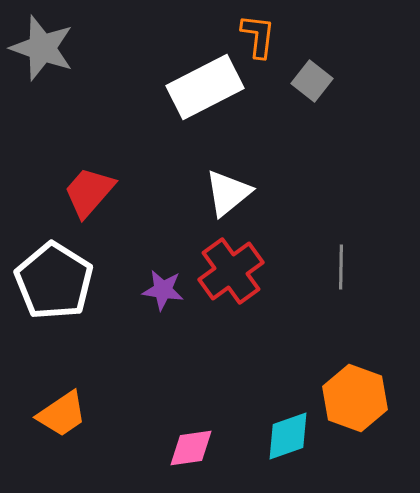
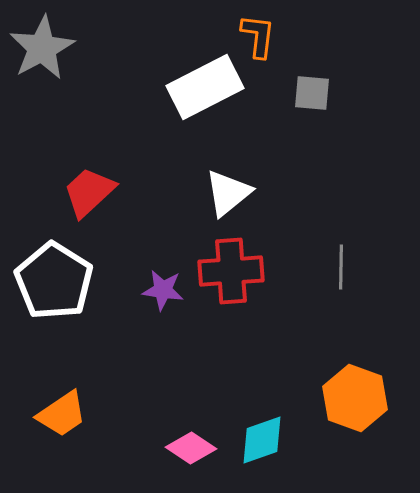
gray star: rotated 24 degrees clockwise
gray square: moved 12 px down; rotated 33 degrees counterclockwise
red trapezoid: rotated 6 degrees clockwise
red cross: rotated 32 degrees clockwise
cyan diamond: moved 26 px left, 4 px down
pink diamond: rotated 42 degrees clockwise
